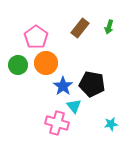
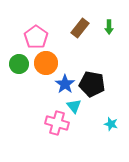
green arrow: rotated 16 degrees counterclockwise
green circle: moved 1 px right, 1 px up
blue star: moved 2 px right, 2 px up
cyan star: rotated 24 degrees clockwise
